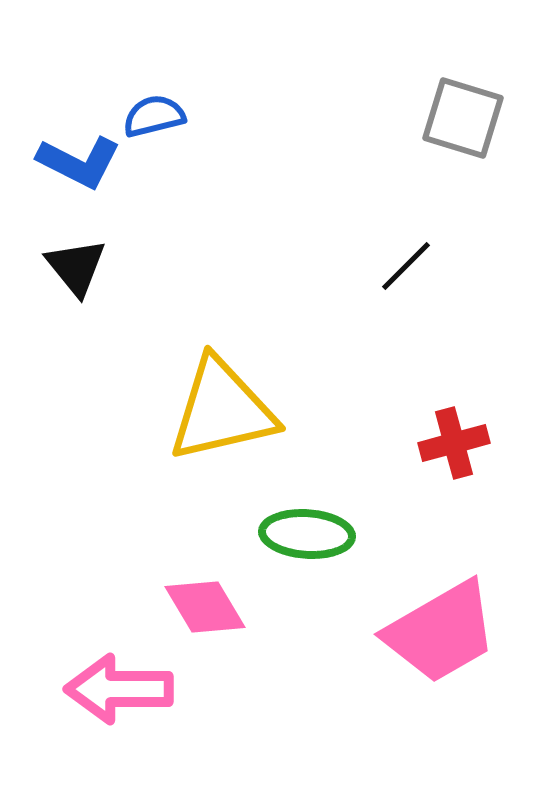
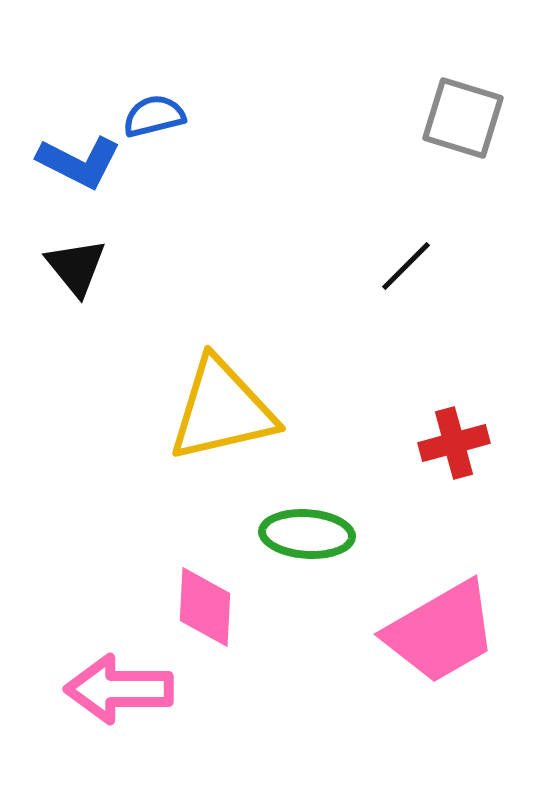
pink diamond: rotated 34 degrees clockwise
